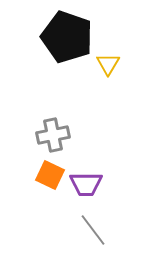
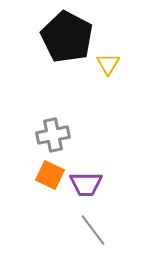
black pentagon: rotated 9 degrees clockwise
